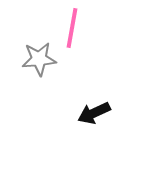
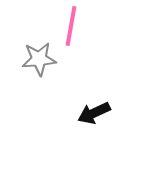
pink line: moved 1 px left, 2 px up
